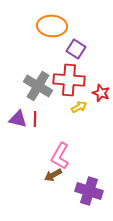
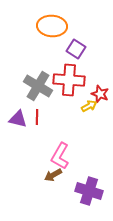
red star: moved 1 px left, 1 px down
yellow arrow: moved 10 px right, 1 px up
red line: moved 2 px right, 2 px up
